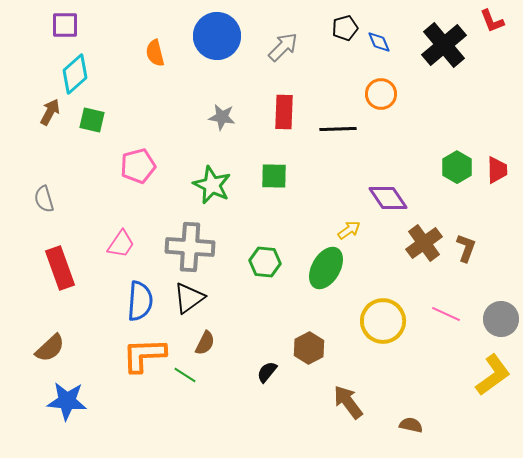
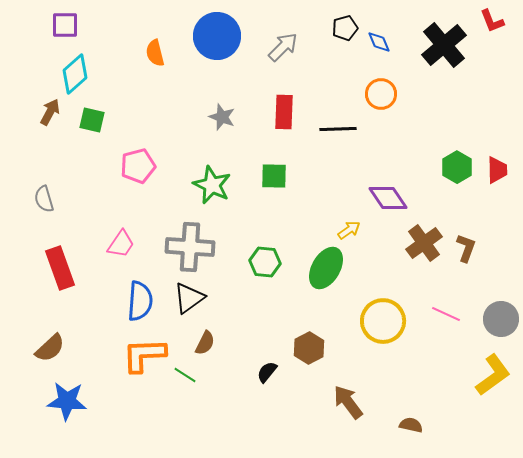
gray star at (222, 117): rotated 12 degrees clockwise
